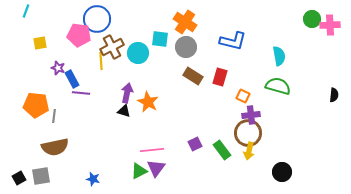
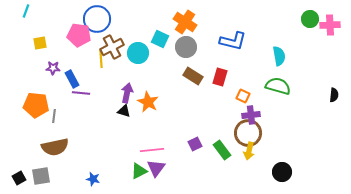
green circle: moved 2 px left
cyan square: rotated 18 degrees clockwise
yellow line: moved 2 px up
purple star: moved 5 px left; rotated 16 degrees counterclockwise
